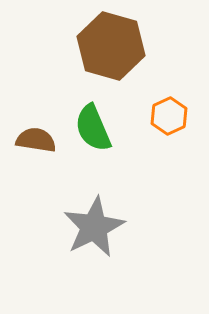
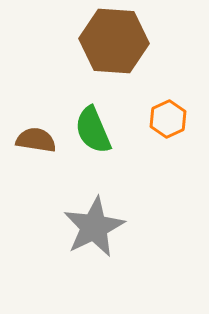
brown hexagon: moved 3 px right, 5 px up; rotated 12 degrees counterclockwise
orange hexagon: moved 1 px left, 3 px down
green semicircle: moved 2 px down
